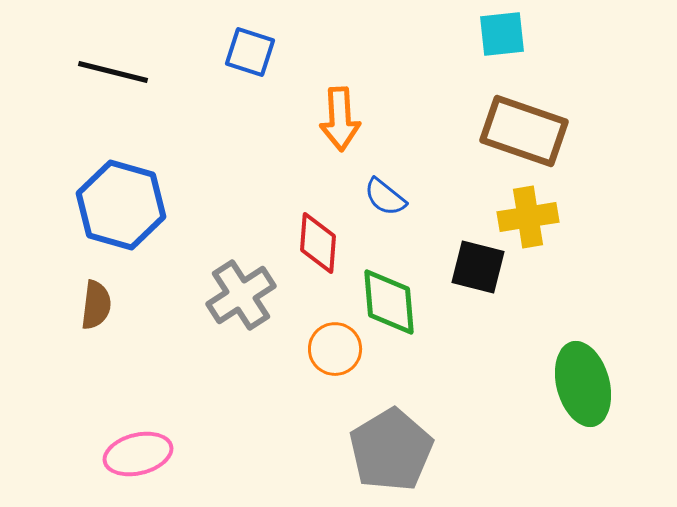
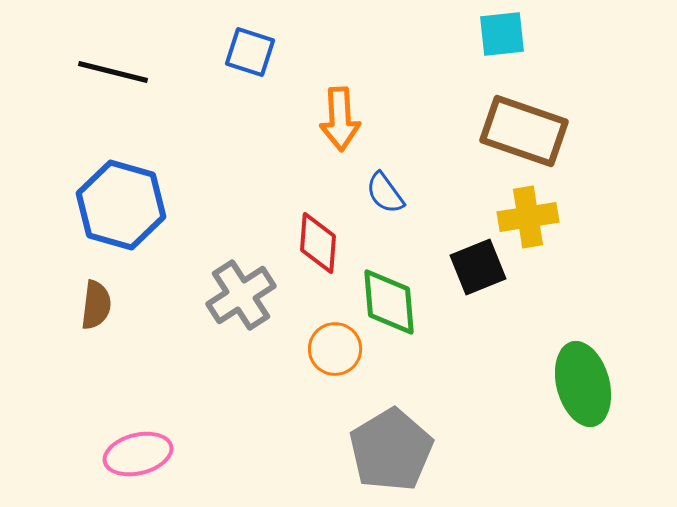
blue semicircle: moved 4 px up; rotated 15 degrees clockwise
black square: rotated 36 degrees counterclockwise
